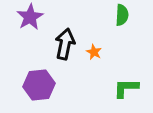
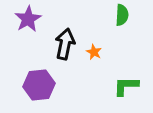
purple star: moved 2 px left, 2 px down
green L-shape: moved 2 px up
